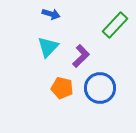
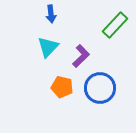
blue arrow: rotated 66 degrees clockwise
orange pentagon: moved 1 px up
